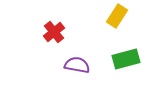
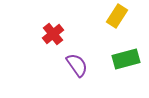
red cross: moved 1 px left, 2 px down
purple semicircle: rotated 45 degrees clockwise
